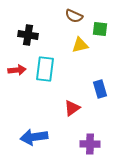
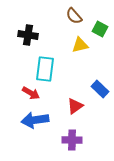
brown semicircle: rotated 24 degrees clockwise
green square: rotated 21 degrees clockwise
red arrow: moved 14 px right, 23 px down; rotated 36 degrees clockwise
blue rectangle: rotated 30 degrees counterclockwise
red triangle: moved 3 px right, 2 px up
blue arrow: moved 1 px right, 17 px up
purple cross: moved 18 px left, 4 px up
